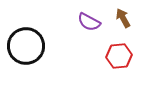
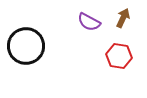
brown arrow: rotated 54 degrees clockwise
red hexagon: rotated 15 degrees clockwise
